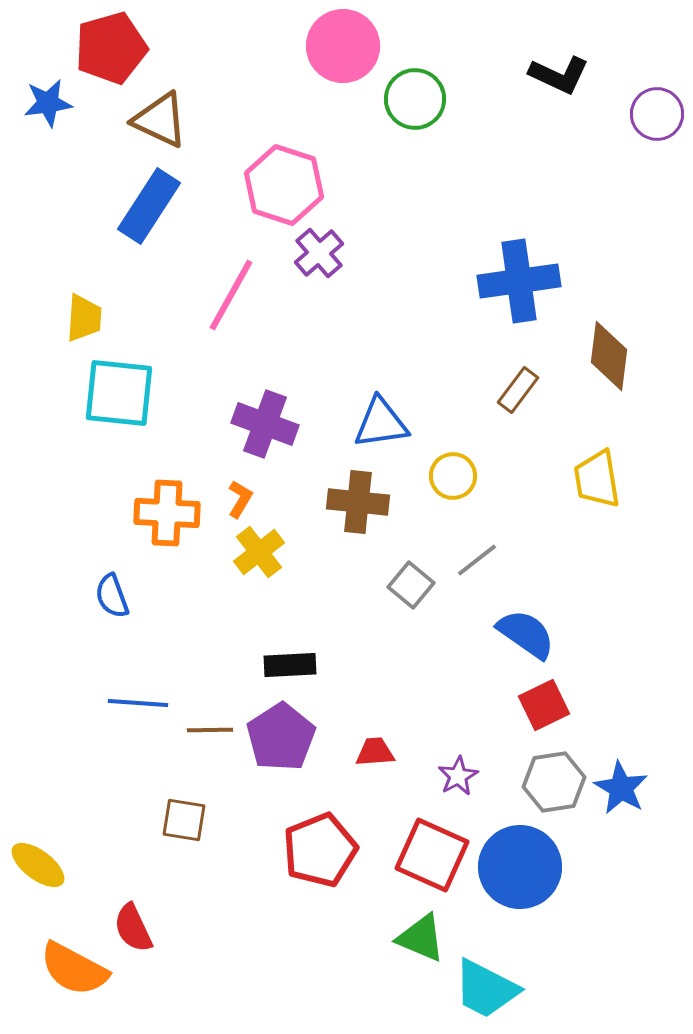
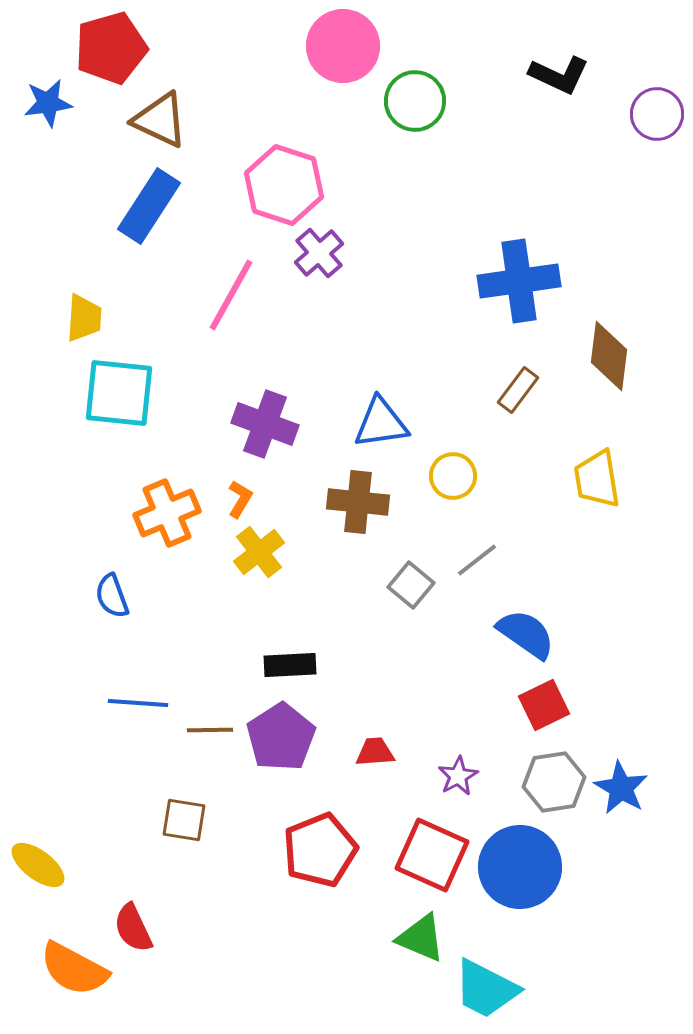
green circle at (415, 99): moved 2 px down
orange cross at (167, 513): rotated 26 degrees counterclockwise
